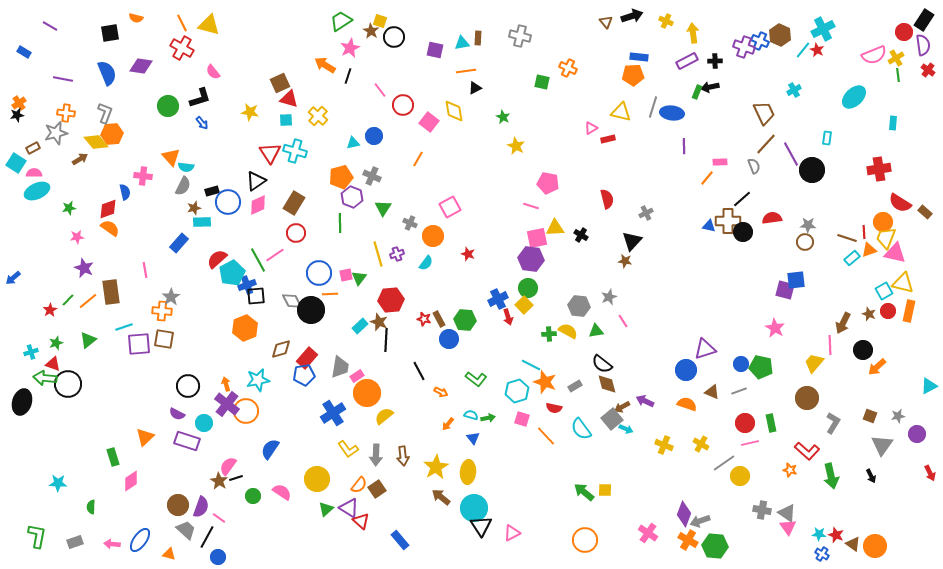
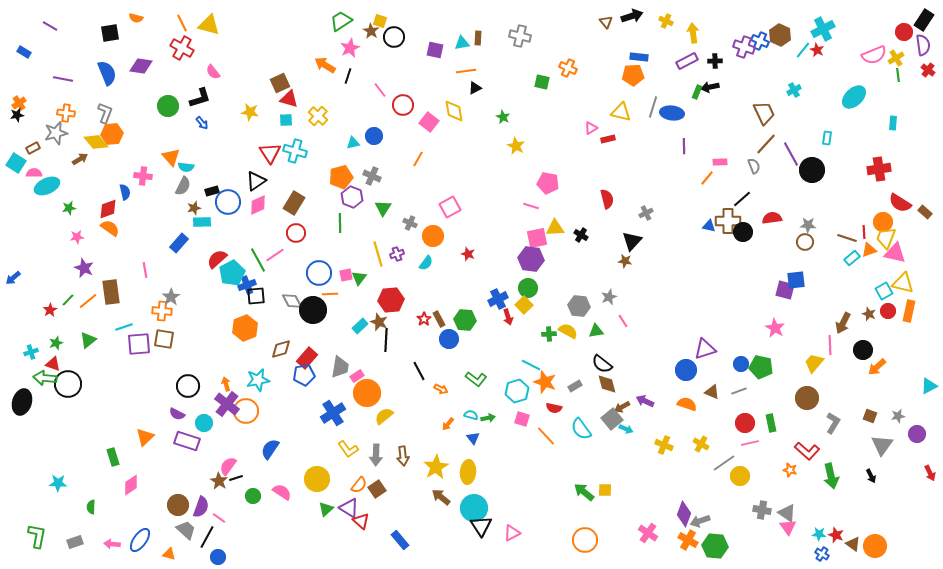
cyan ellipse at (37, 191): moved 10 px right, 5 px up
black circle at (311, 310): moved 2 px right
red star at (424, 319): rotated 24 degrees clockwise
orange arrow at (441, 392): moved 3 px up
pink diamond at (131, 481): moved 4 px down
